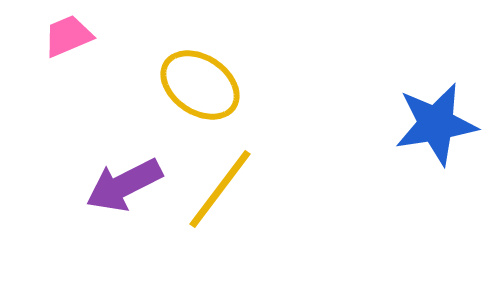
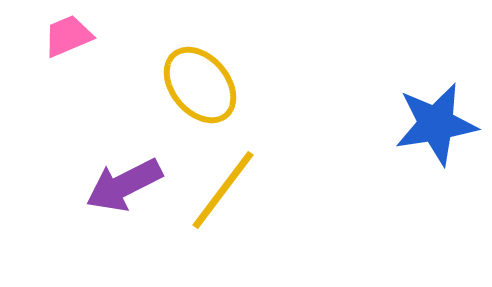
yellow ellipse: rotated 16 degrees clockwise
yellow line: moved 3 px right, 1 px down
